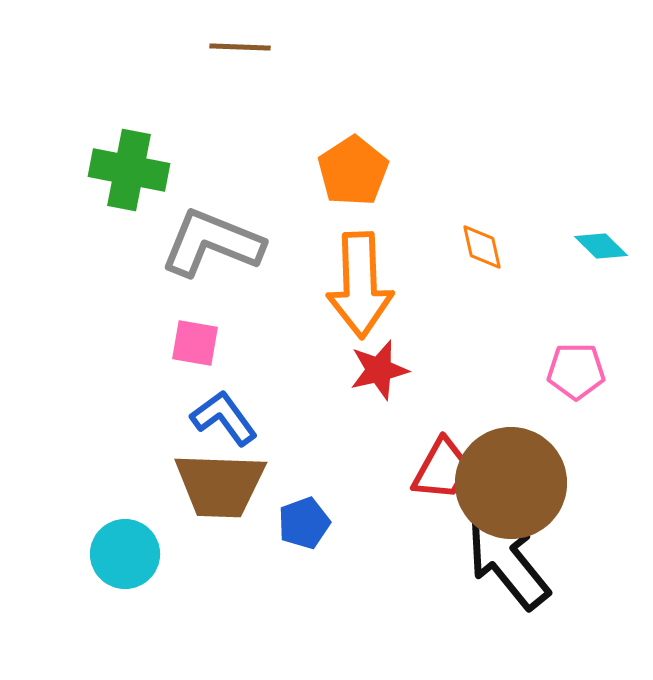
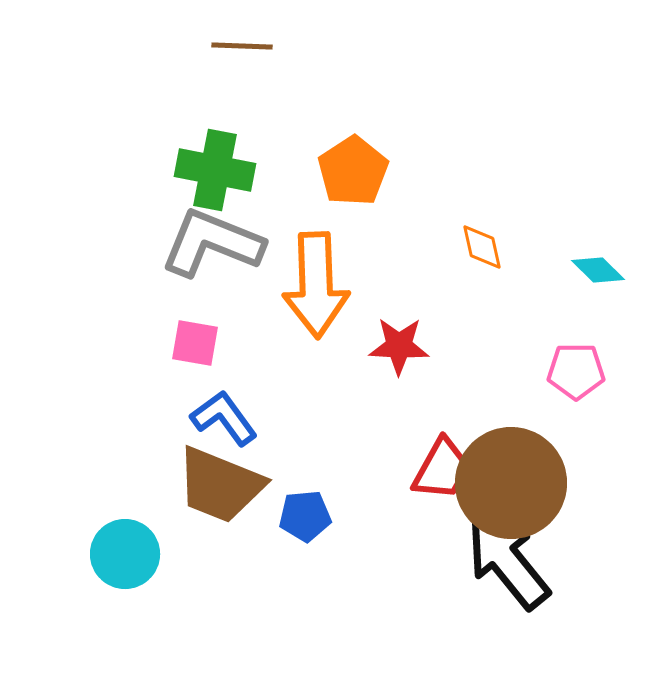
brown line: moved 2 px right, 1 px up
green cross: moved 86 px right
cyan diamond: moved 3 px left, 24 px down
orange arrow: moved 44 px left
red star: moved 20 px right, 24 px up; rotated 16 degrees clockwise
brown trapezoid: rotated 20 degrees clockwise
blue pentagon: moved 1 px right, 7 px up; rotated 15 degrees clockwise
